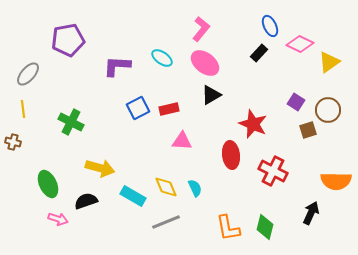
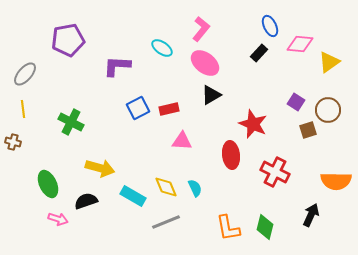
pink diamond: rotated 20 degrees counterclockwise
cyan ellipse: moved 10 px up
gray ellipse: moved 3 px left
red cross: moved 2 px right, 1 px down
black arrow: moved 2 px down
